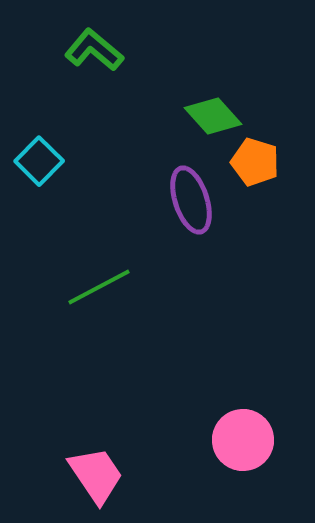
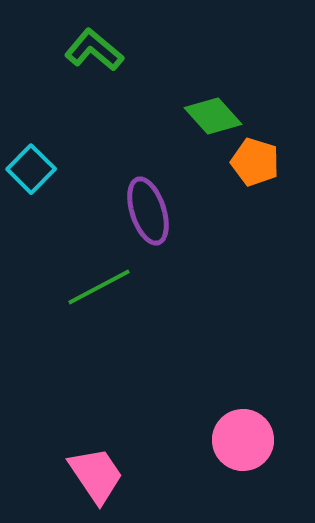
cyan square: moved 8 px left, 8 px down
purple ellipse: moved 43 px left, 11 px down
